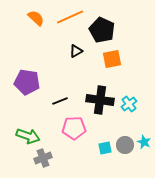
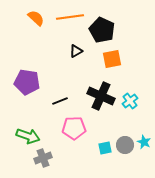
orange line: rotated 16 degrees clockwise
black cross: moved 1 px right, 4 px up; rotated 16 degrees clockwise
cyan cross: moved 1 px right, 3 px up
